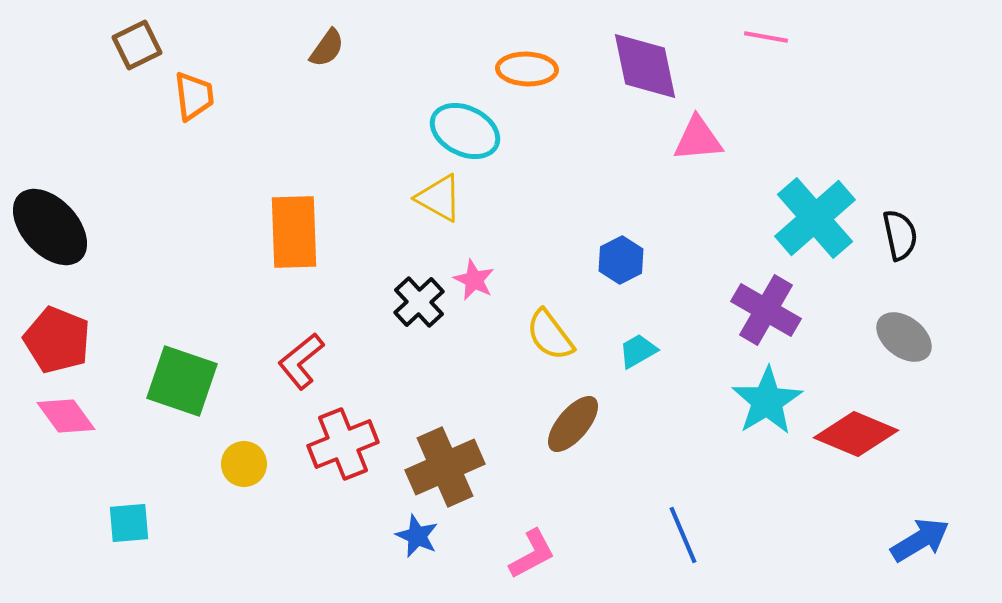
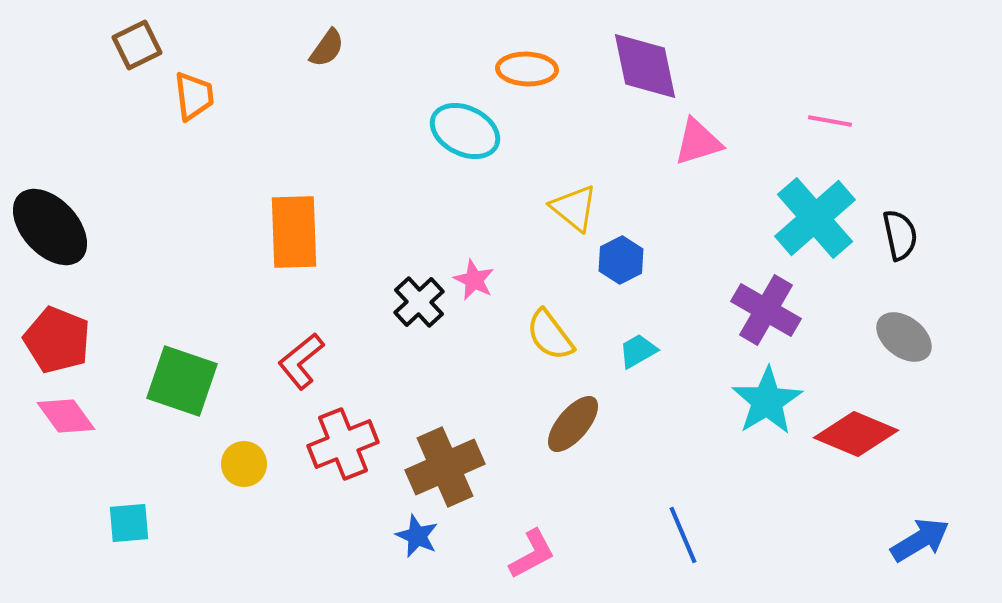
pink line: moved 64 px right, 84 px down
pink triangle: moved 3 px down; rotated 12 degrees counterclockwise
yellow triangle: moved 135 px right, 10 px down; rotated 10 degrees clockwise
